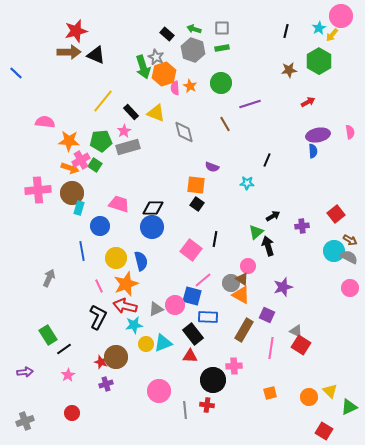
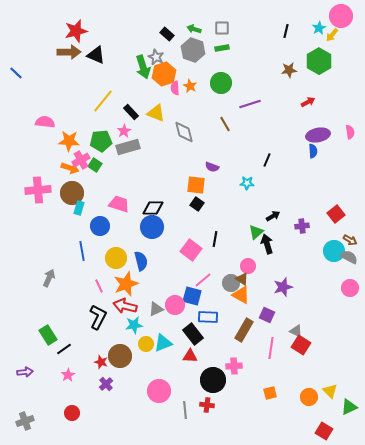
black arrow at (268, 246): moved 1 px left, 2 px up
brown circle at (116, 357): moved 4 px right, 1 px up
purple cross at (106, 384): rotated 24 degrees counterclockwise
